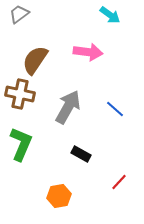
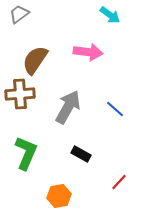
brown cross: rotated 16 degrees counterclockwise
green L-shape: moved 5 px right, 9 px down
